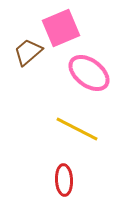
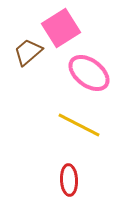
pink square: rotated 9 degrees counterclockwise
yellow line: moved 2 px right, 4 px up
red ellipse: moved 5 px right
